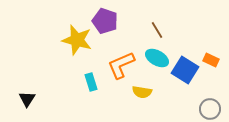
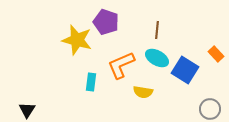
purple pentagon: moved 1 px right, 1 px down
brown line: rotated 36 degrees clockwise
orange rectangle: moved 5 px right, 6 px up; rotated 21 degrees clockwise
cyan rectangle: rotated 24 degrees clockwise
yellow semicircle: moved 1 px right
black triangle: moved 11 px down
